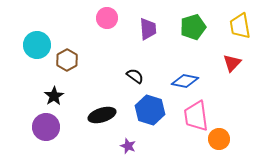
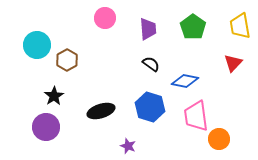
pink circle: moved 2 px left
green pentagon: rotated 20 degrees counterclockwise
red triangle: moved 1 px right
black semicircle: moved 16 px right, 12 px up
blue hexagon: moved 3 px up
black ellipse: moved 1 px left, 4 px up
